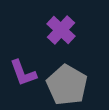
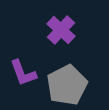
gray pentagon: rotated 15 degrees clockwise
